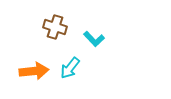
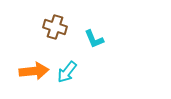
cyan L-shape: rotated 20 degrees clockwise
cyan arrow: moved 3 px left, 4 px down
